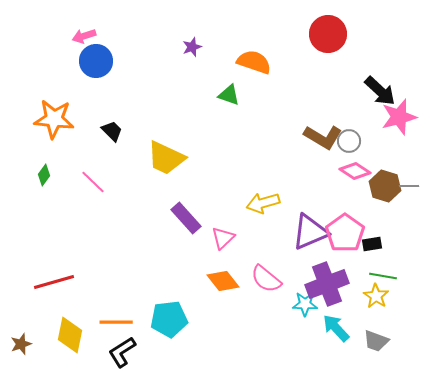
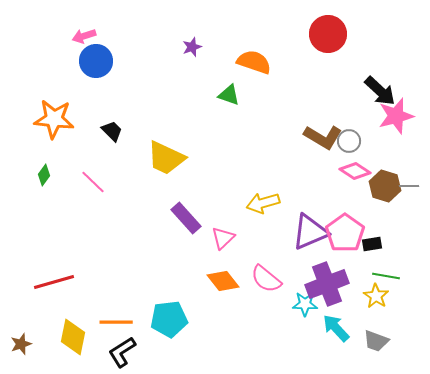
pink star: moved 3 px left, 1 px up
green line: moved 3 px right
yellow diamond: moved 3 px right, 2 px down
